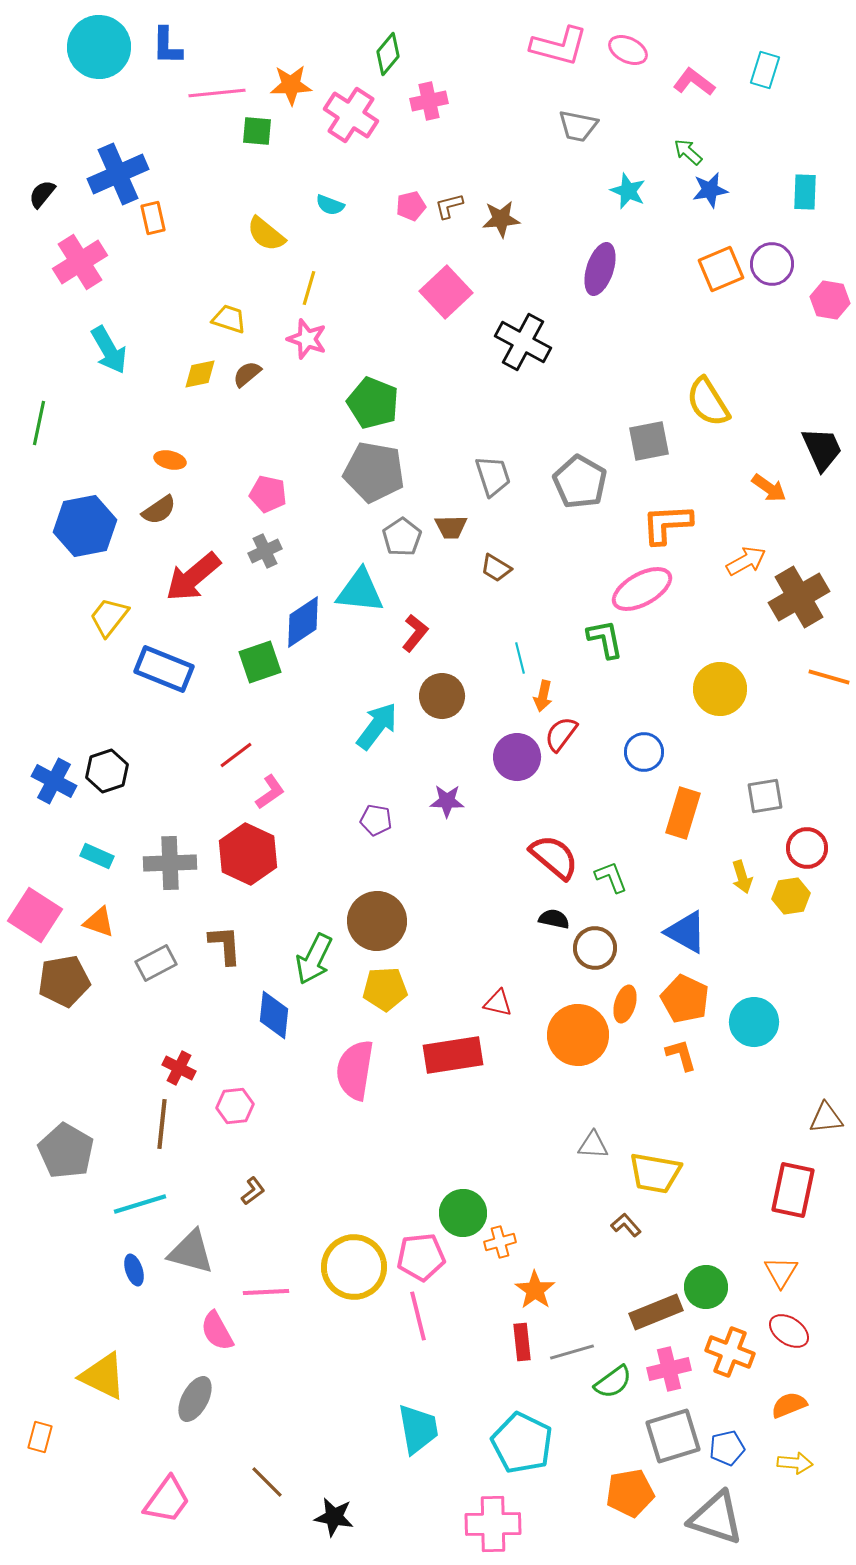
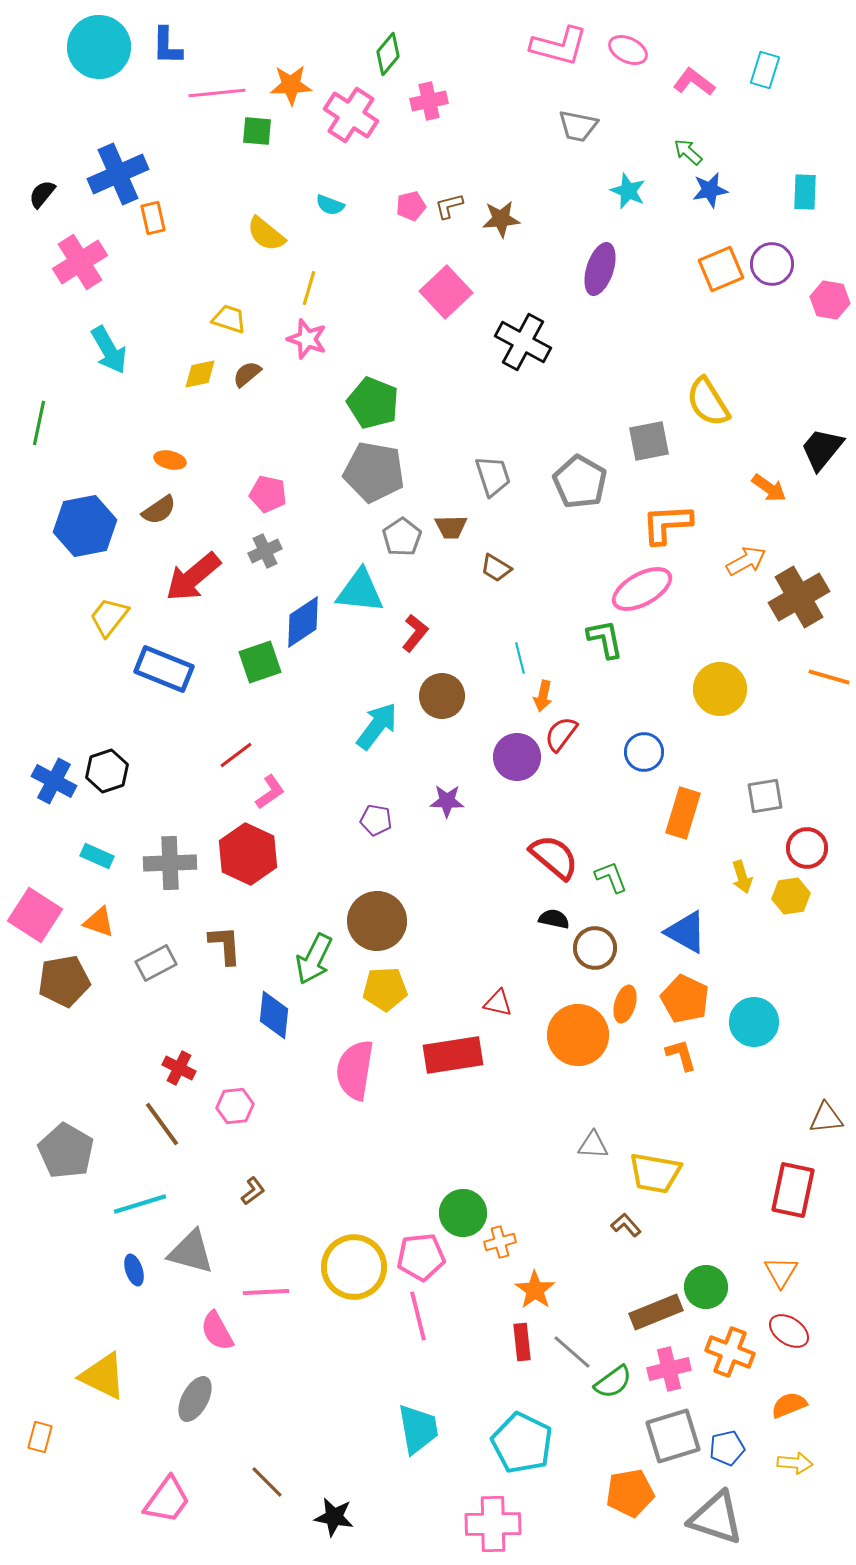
black trapezoid at (822, 449): rotated 117 degrees counterclockwise
brown line at (162, 1124): rotated 42 degrees counterclockwise
gray line at (572, 1352): rotated 57 degrees clockwise
